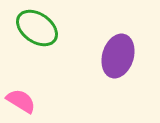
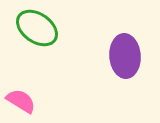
purple ellipse: moved 7 px right; rotated 21 degrees counterclockwise
